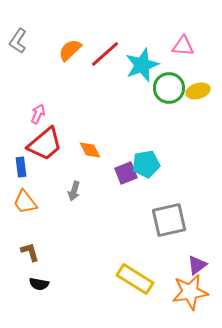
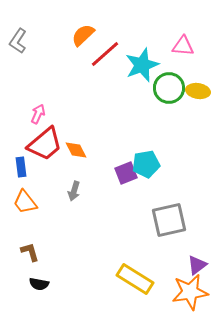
orange semicircle: moved 13 px right, 15 px up
yellow ellipse: rotated 25 degrees clockwise
orange diamond: moved 14 px left
